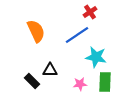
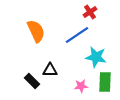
pink star: moved 1 px right, 2 px down
